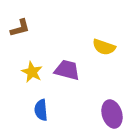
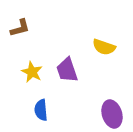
purple trapezoid: rotated 124 degrees counterclockwise
